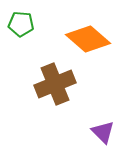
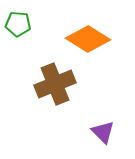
green pentagon: moved 3 px left
orange diamond: rotated 9 degrees counterclockwise
